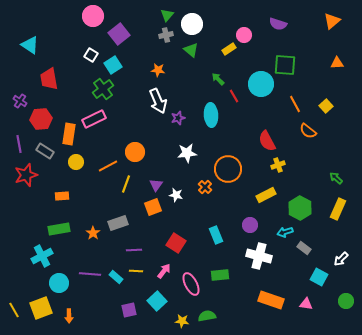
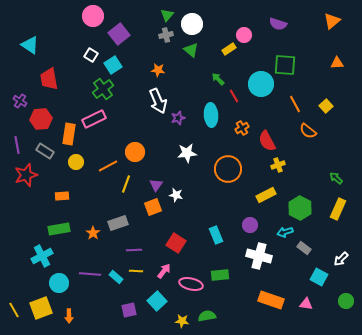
purple line at (19, 144): moved 2 px left, 1 px down
orange cross at (205, 187): moved 37 px right, 59 px up; rotated 16 degrees clockwise
pink ellipse at (191, 284): rotated 50 degrees counterclockwise
